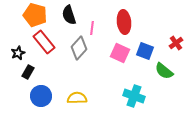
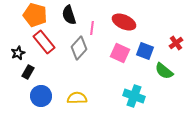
red ellipse: rotated 60 degrees counterclockwise
